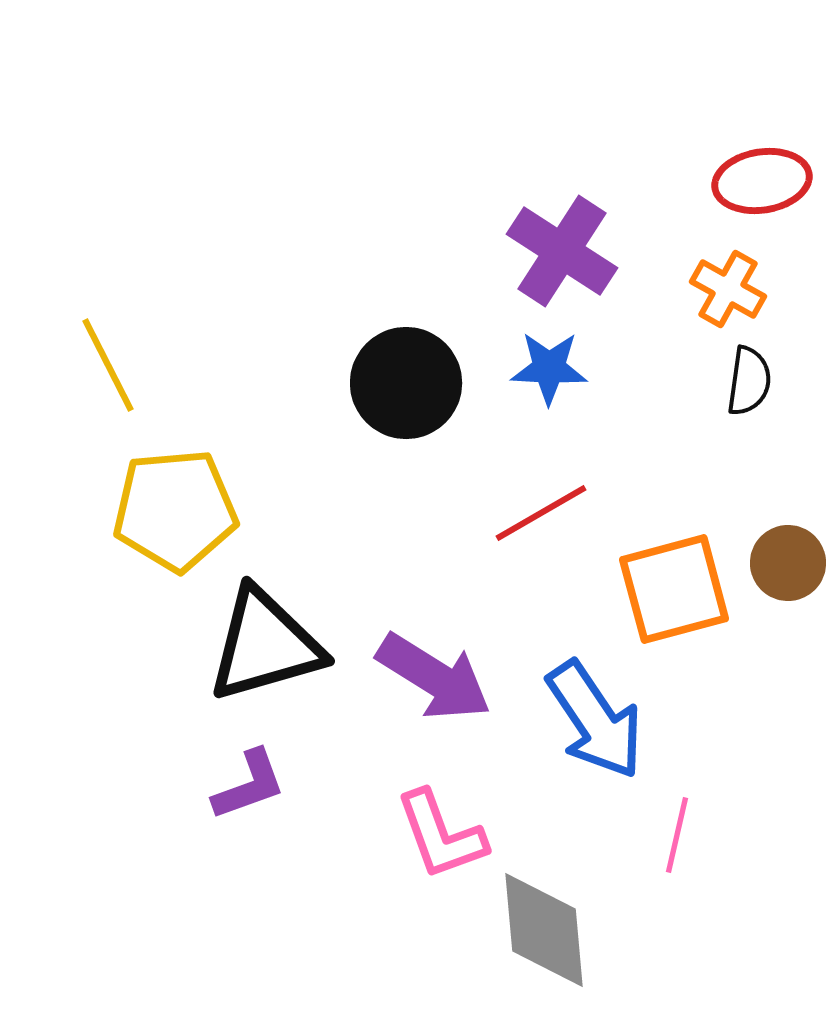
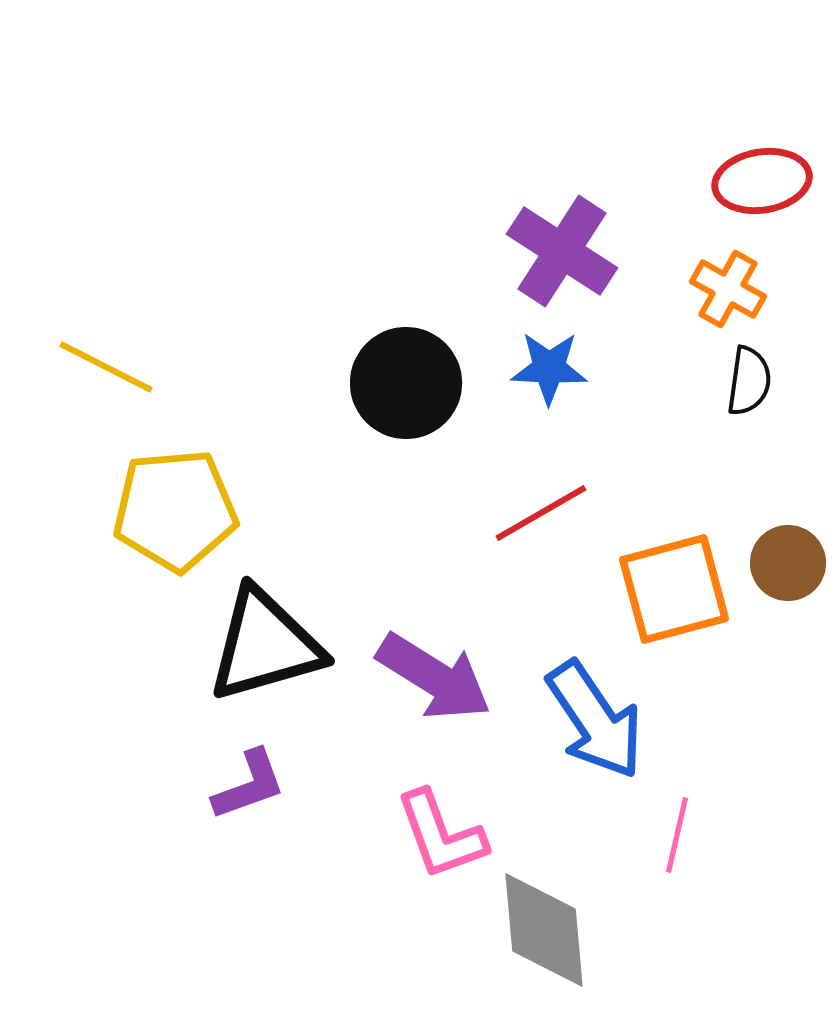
yellow line: moved 2 px left, 2 px down; rotated 36 degrees counterclockwise
